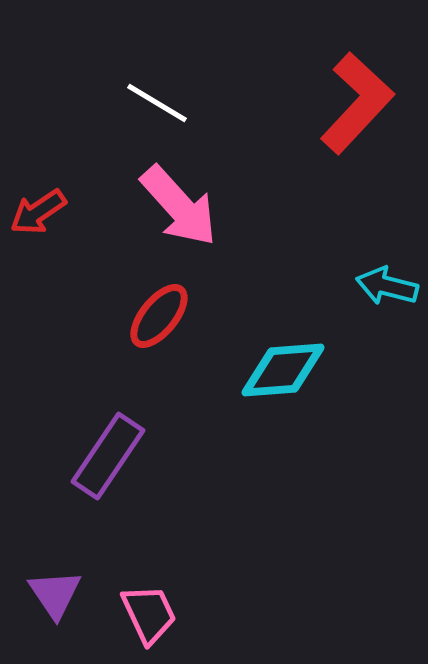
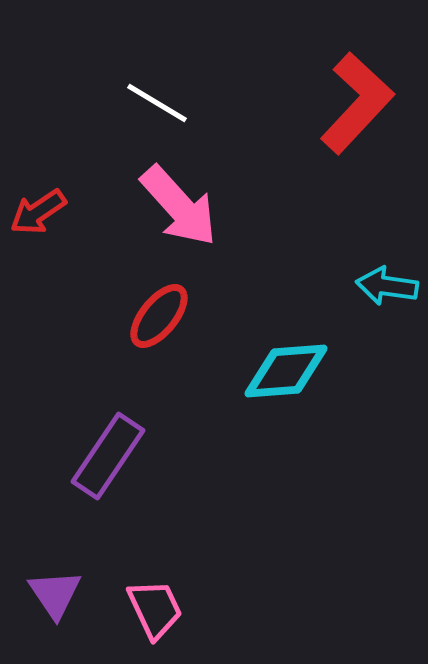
cyan arrow: rotated 6 degrees counterclockwise
cyan diamond: moved 3 px right, 1 px down
pink trapezoid: moved 6 px right, 5 px up
